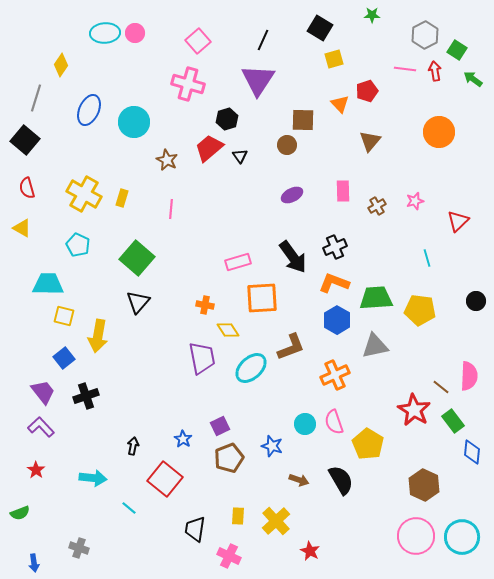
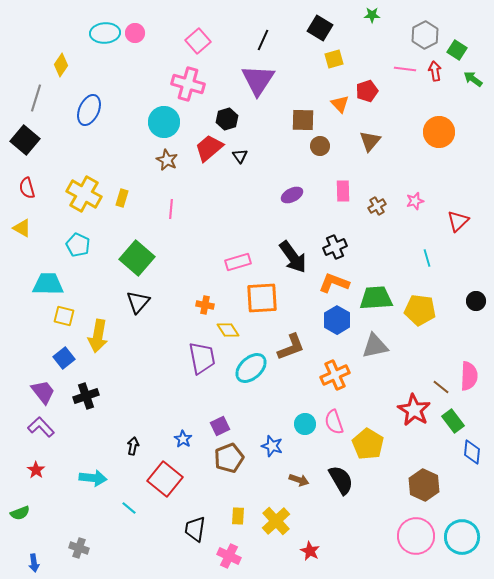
cyan circle at (134, 122): moved 30 px right
brown circle at (287, 145): moved 33 px right, 1 px down
